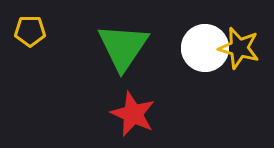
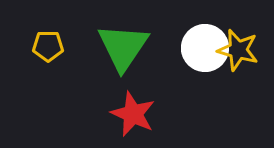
yellow pentagon: moved 18 px right, 15 px down
yellow star: moved 1 px left, 2 px down
